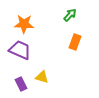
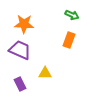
green arrow: moved 2 px right; rotated 72 degrees clockwise
orange rectangle: moved 6 px left, 2 px up
yellow triangle: moved 3 px right, 4 px up; rotated 16 degrees counterclockwise
purple rectangle: moved 1 px left
